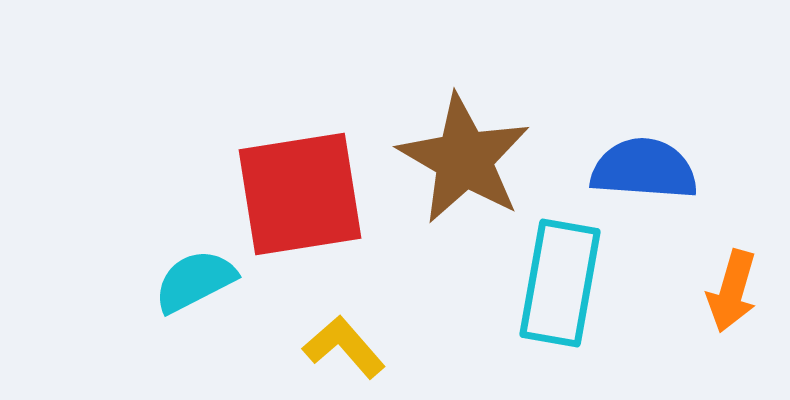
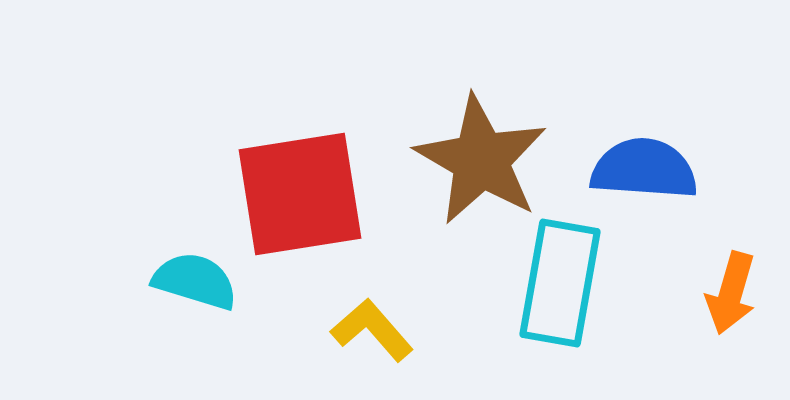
brown star: moved 17 px right, 1 px down
cyan semicircle: rotated 44 degrees clockwise
orange arrow: moved 1 px left, 2 px down
yellow L-shape: moved 28 px right, 17 px up
